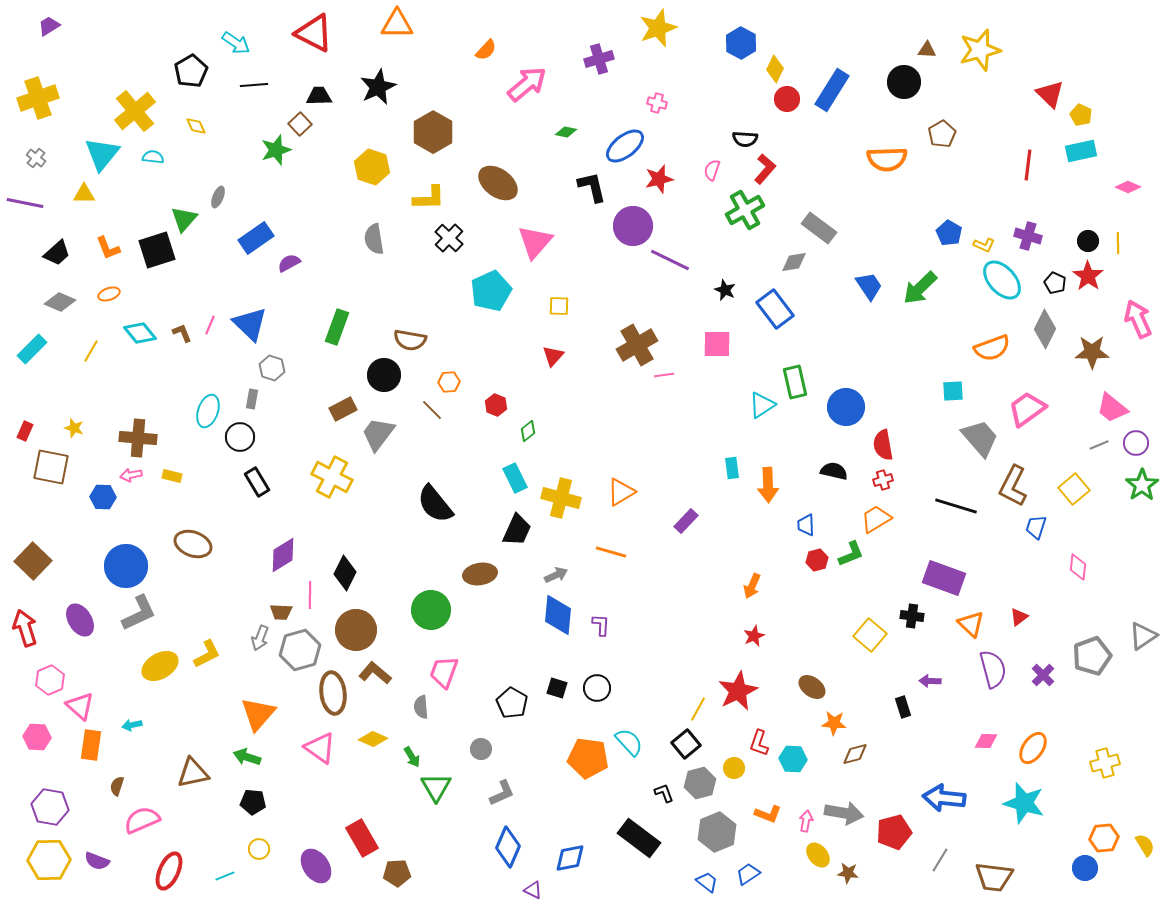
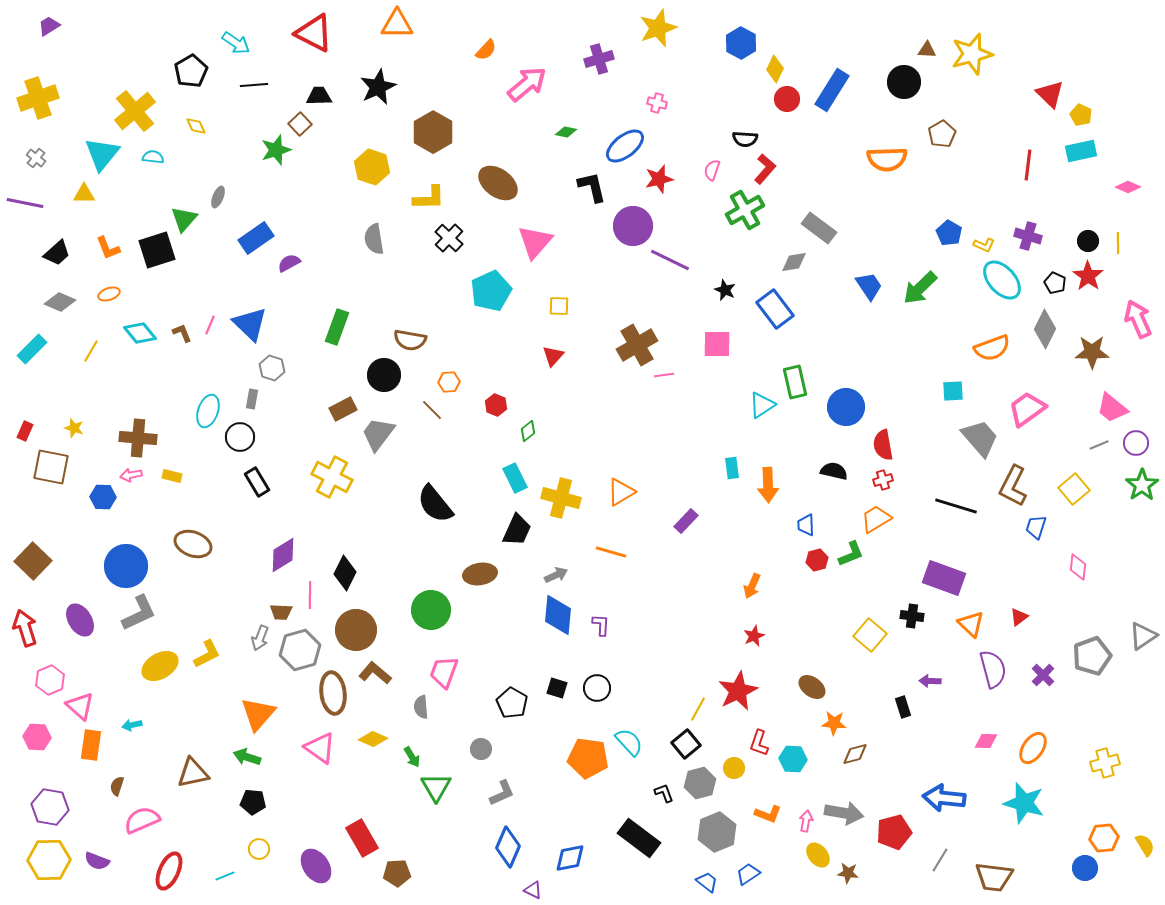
yellow star at (980, 50): moved 8 px left, 4 px down
